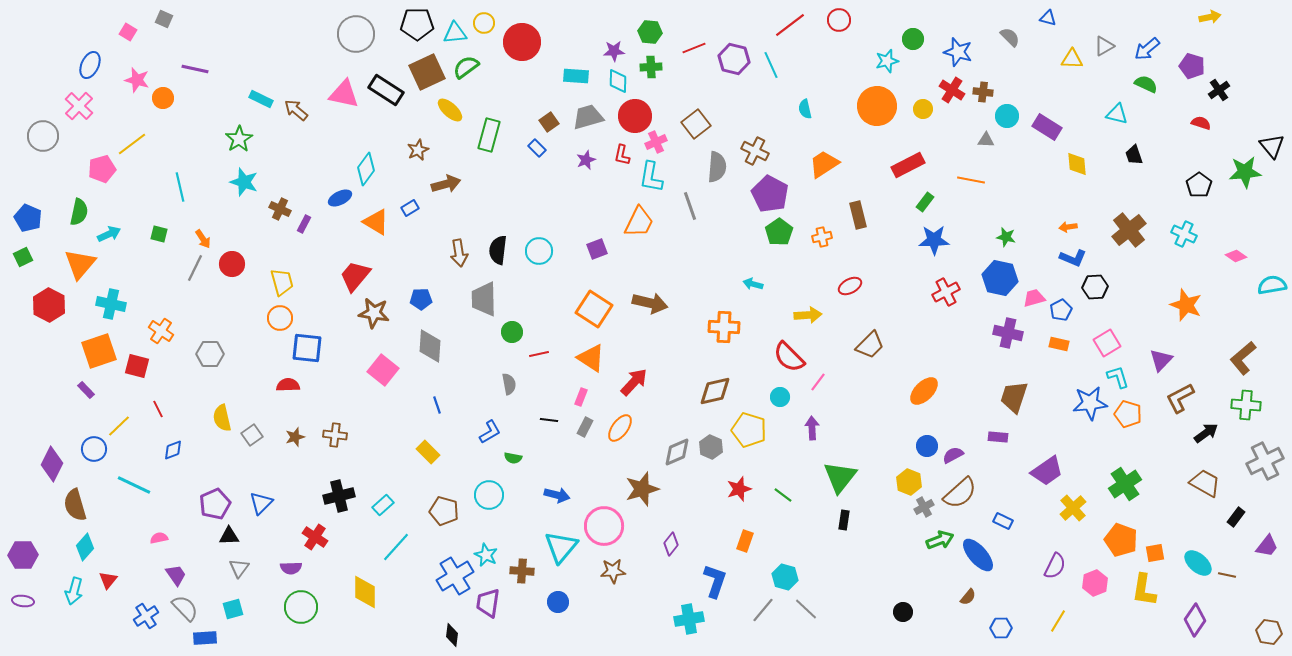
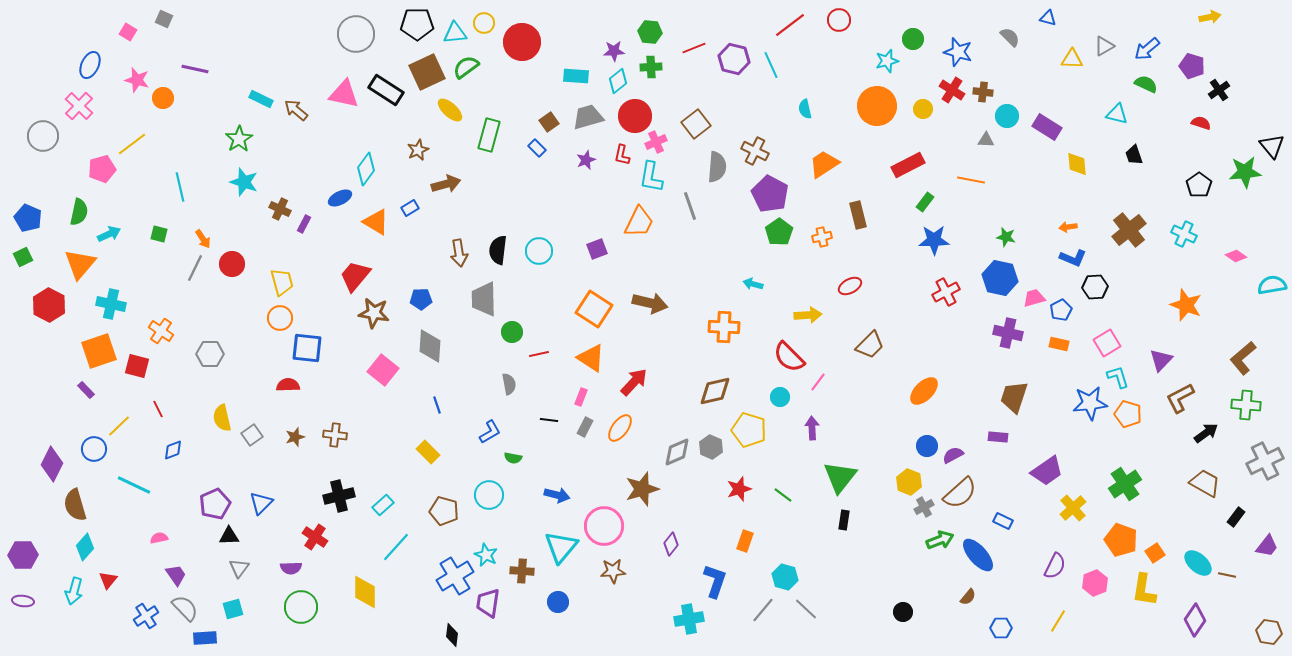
cyan diamond at (618, 81): rotated 50 degrees clockwise
orange square at (1155, 553): rotated 24 degrees counterclockwise
